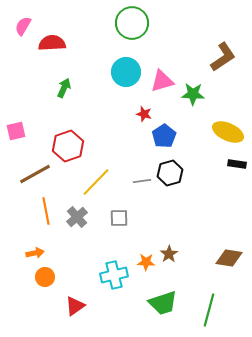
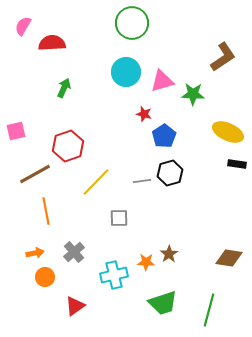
gray cross: moved 3 px left, 35 px down
